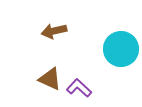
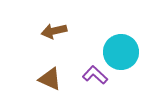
cyan circle: moved 3 px down
purple L-shape: moved 16 px right, 13 px up
